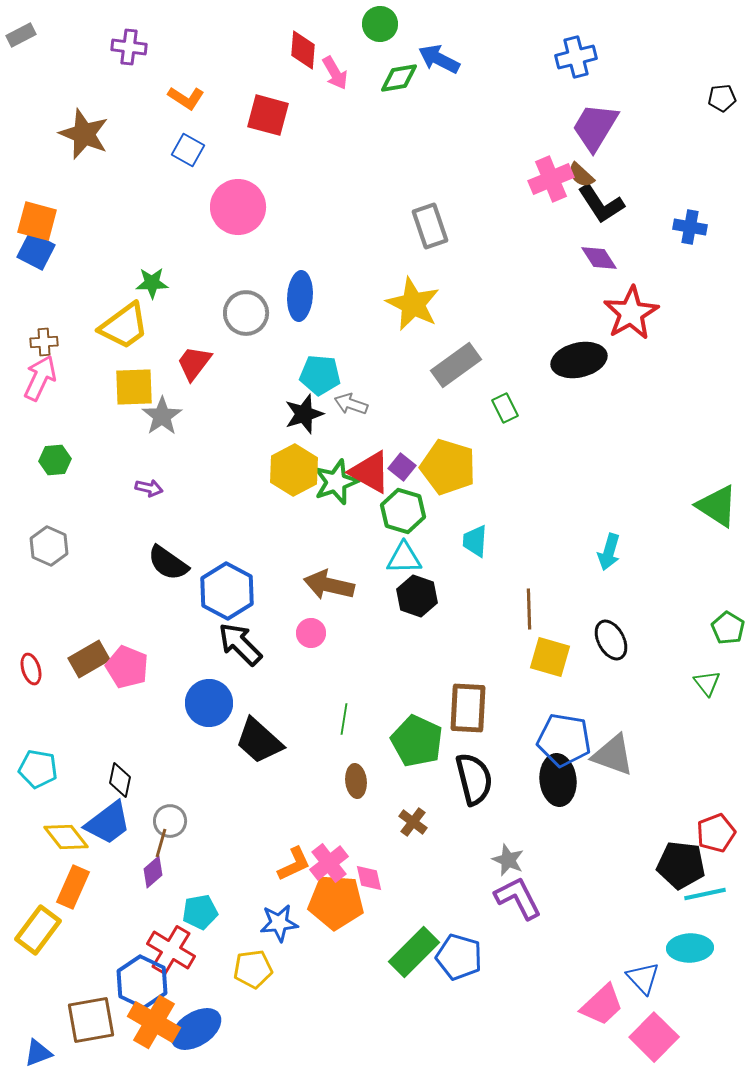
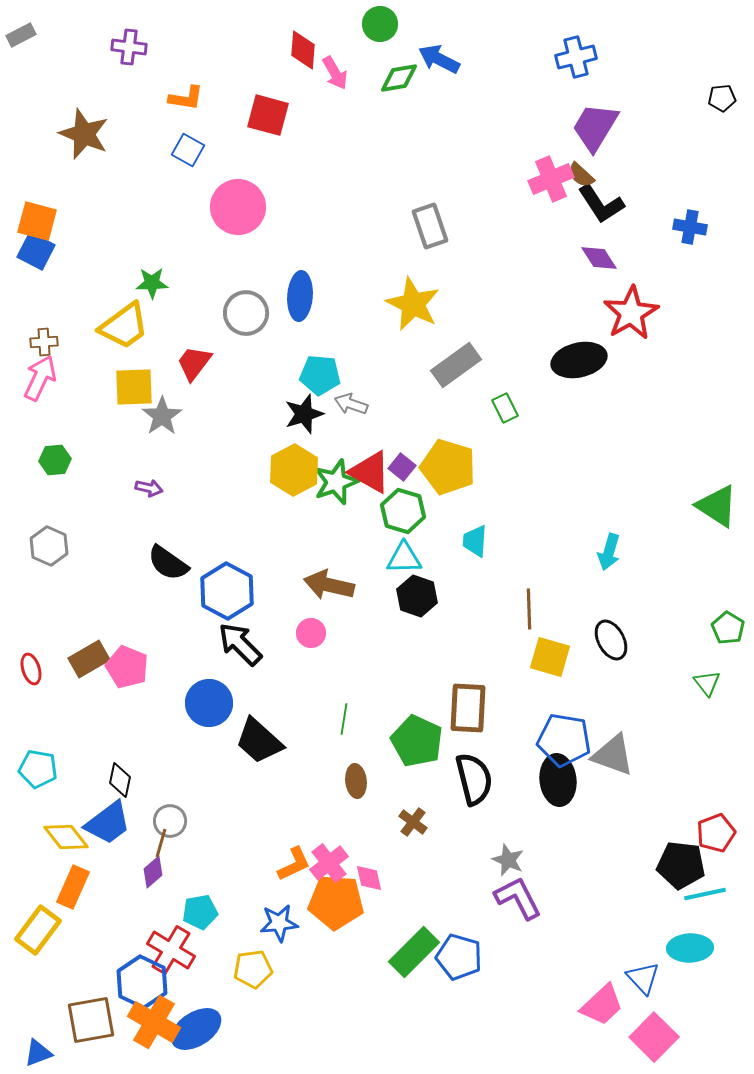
orange L-shape at (186, 98): rotated 24 degrees counterclockwise
